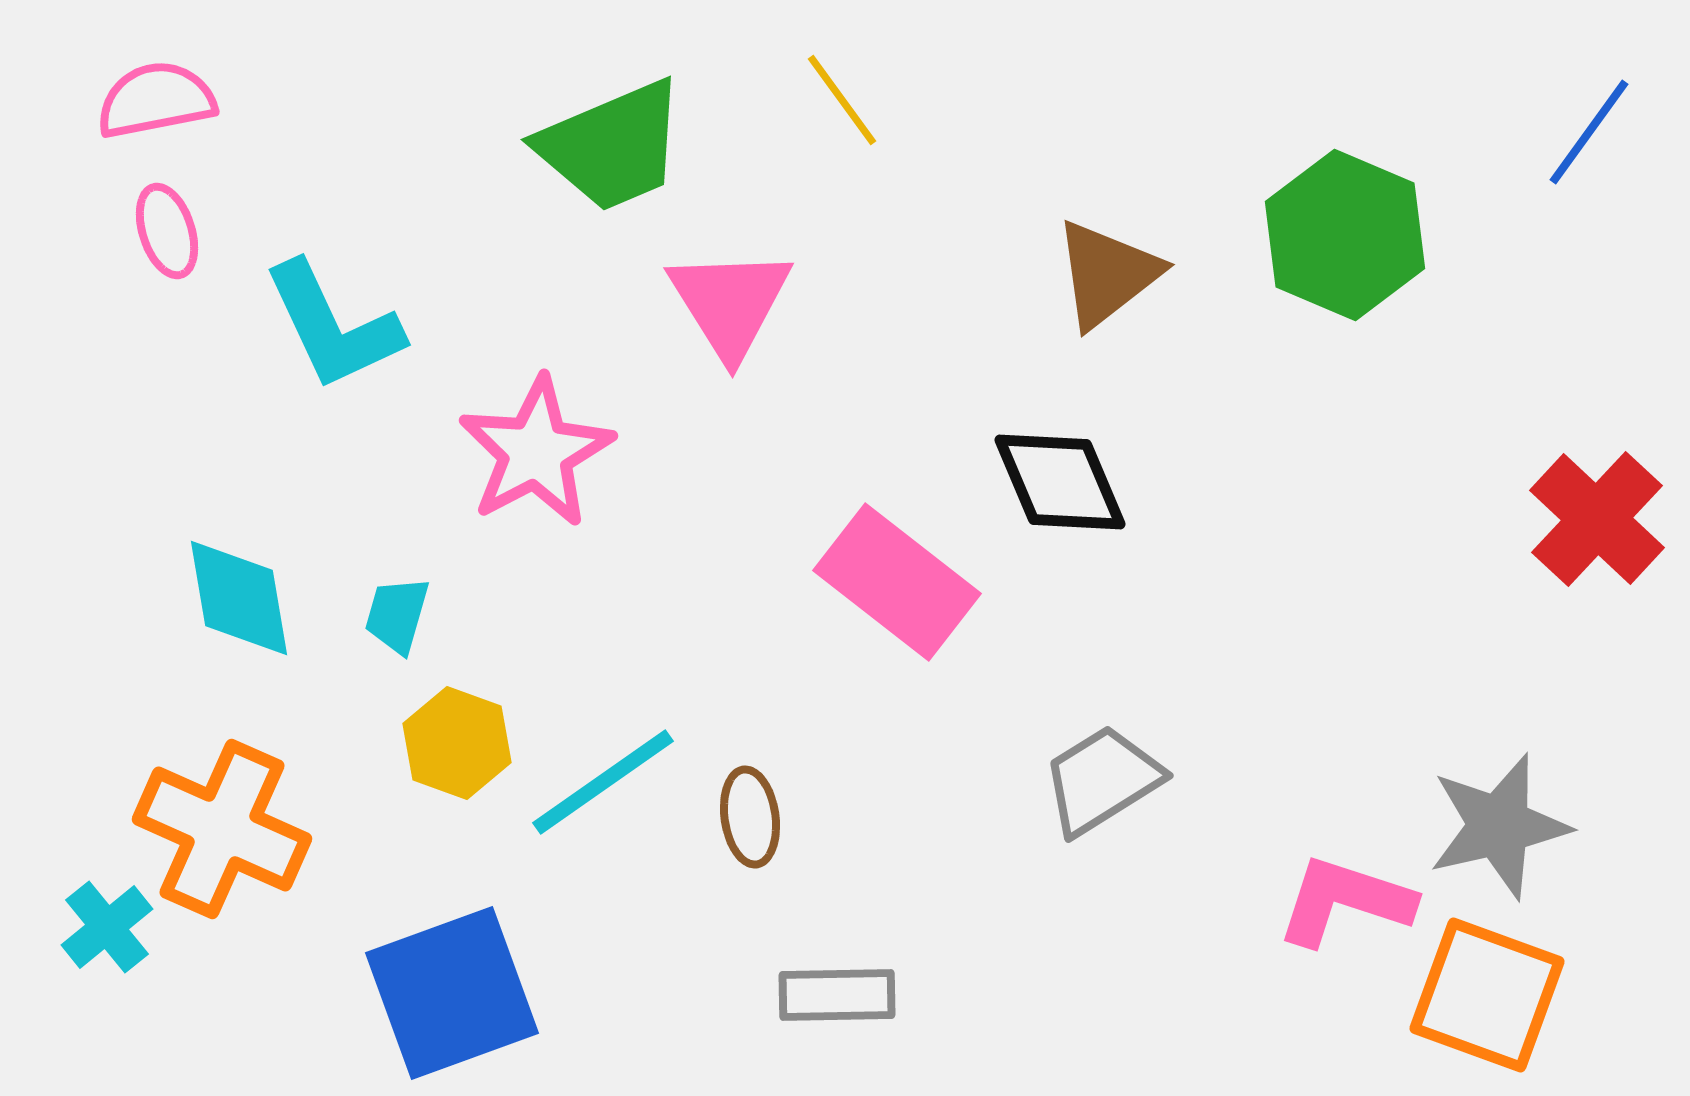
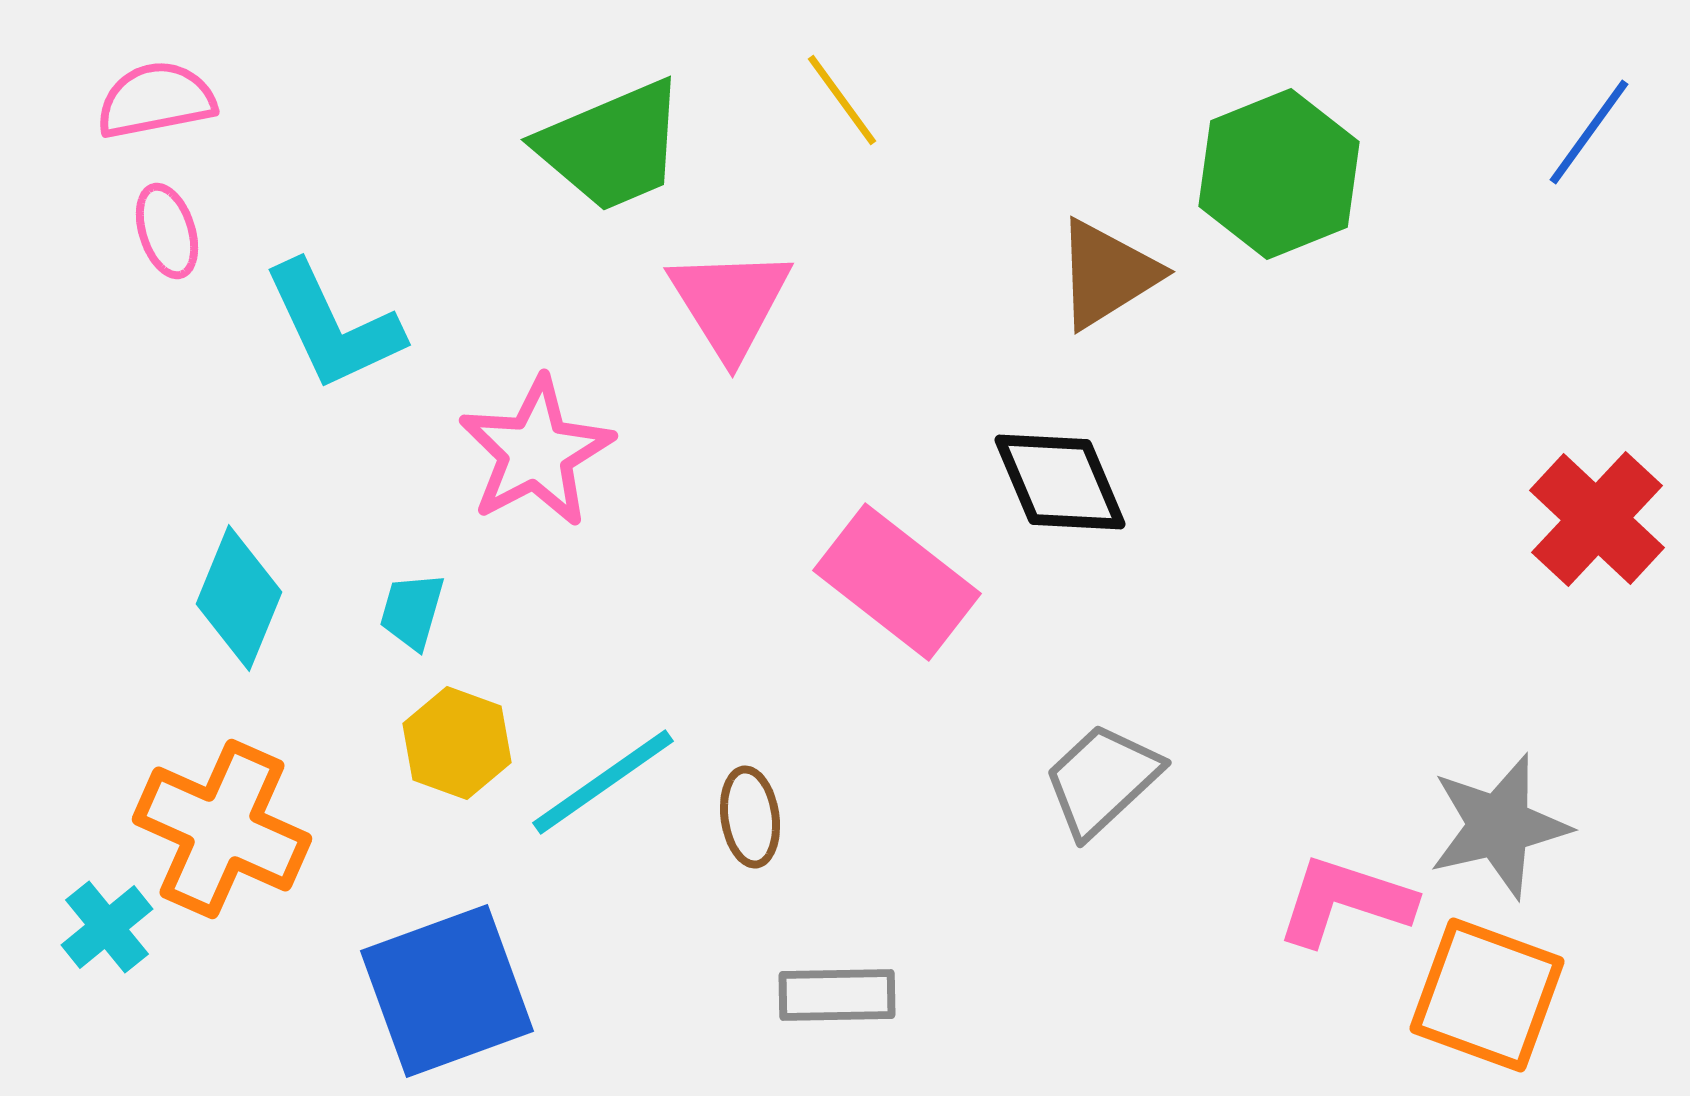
green hexagon: moved 66 px left, 61 px up; rotated 15 degrees clockwise
brown triangle: rotated 6 degrees clockwise
cyan diamond: rotated 32 degrees clockwise
cyan trapezoid: moved 15 px right, 4 px up
gray trapezoid: rotated 11 degrees counterclockwise
blue square: moved 5 px left, 2 px up
